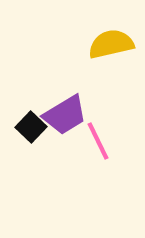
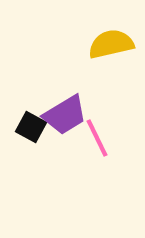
black square: rotated 16 degrees counterclockwise
pink line: moved 1 px left, 3 px up
